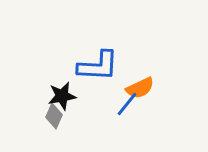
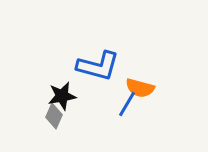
blue L-shape: rotated 12 degrees clockwise
orange semicircle: rotated 40 degrees clockwise
blue line: rotated 8 degrees counterclockwise
